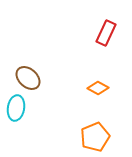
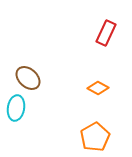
orange pentagon: rotated 8 degrees counterclockwise
